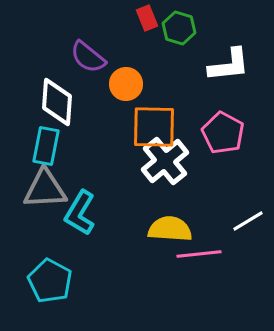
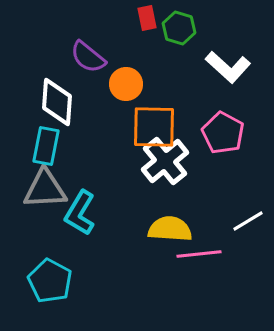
red rectangle: rotated 10 degrees clockwise
white L-shape: moved 1 px left, 2 px down; rotated 48 degrees clockwise
